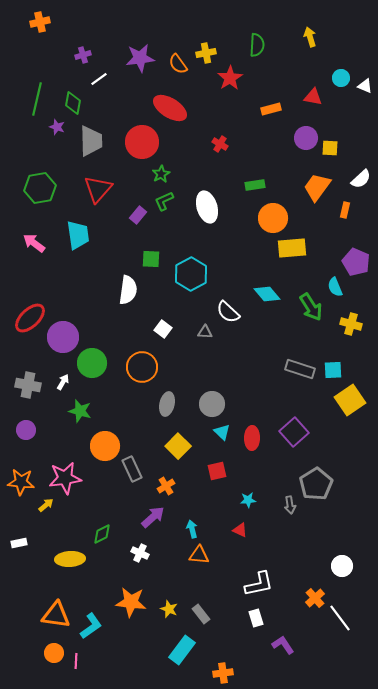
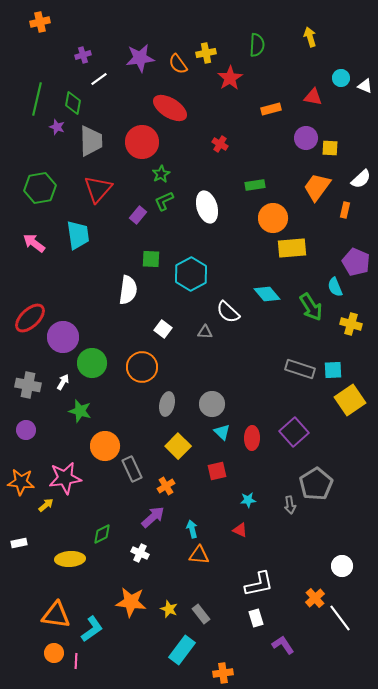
cyan L-shape at (91, 626): moved 1 px right, 3 px down
